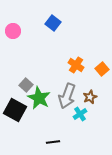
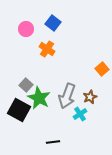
pink circle: moved 13 px right, 2 px up
orange cross: moved 29 px left, 16 px up
black square: moved 4 px right
